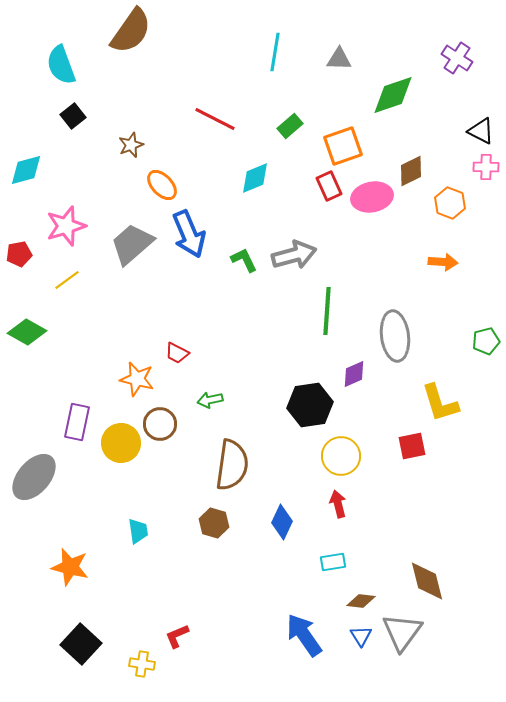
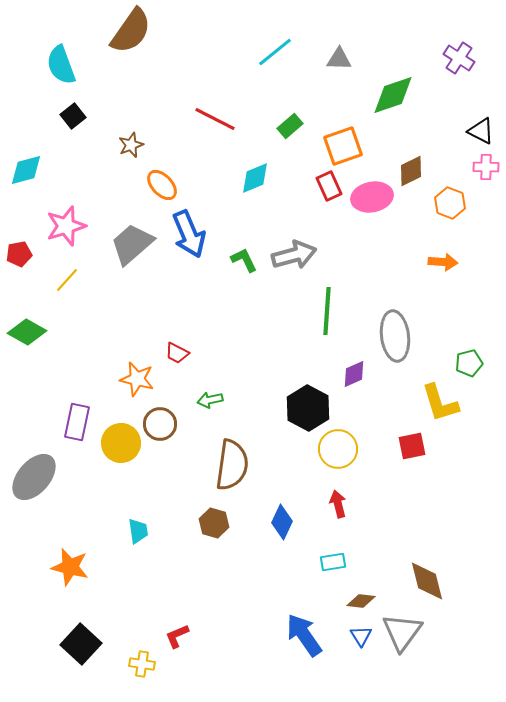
cyan line at (275, 52): rotated 42 degrees clockwise
purple cross at (457, 58): moved 2 px right
yellow line at (67, 280): rotated 12 degrees counterclockwise
green pentagon at (486, 341): moved 17 px left, 22 px down
black hexagon at (310, 405): moved 2 px left, 3 px down; rotated 24 degrees counterclockwise
yellow circle at (341, 456): moved 3 px left, 7 px up
